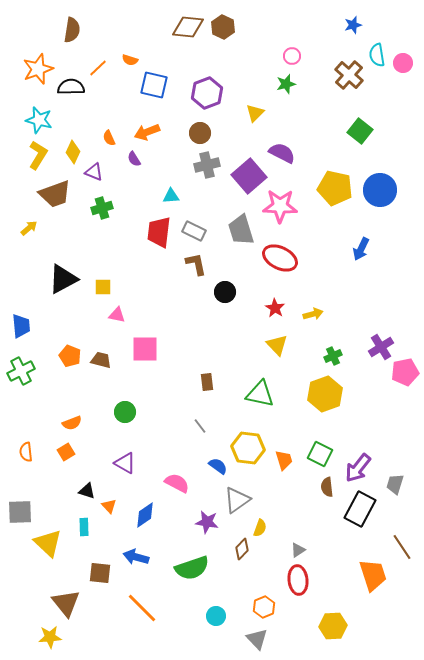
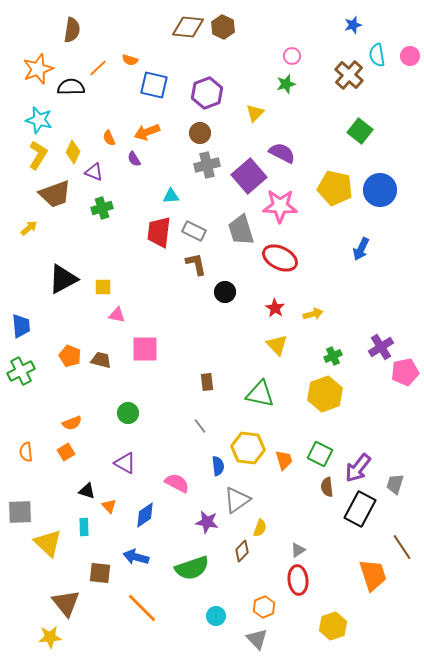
pink circle at (403, 63): moved 7 px right, 7 px up
green circle at (125, 412): moved 3 px right, 1 px down
blue semicircle at (218, 466): rotated 48 degrees clockwise
brown diamond at (242, 549): moved 2 px down
yellow hexagon at (333, 626): rotated 16 degrees counterclockwise
